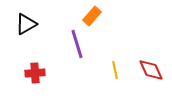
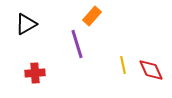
yellow line: moved 8 px right, 5 px up
